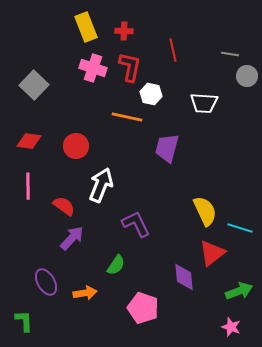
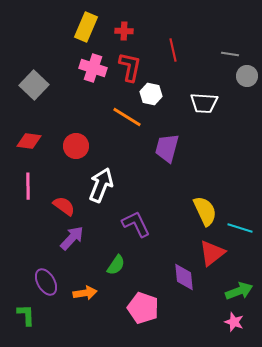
yellow rectangle: rotated 44 degrees clockwise
orange line: rotated 20 degrees clockwise
green L-shape: moved 2 px right, 6 px up
pink star: moved 3 px right, 5 px up
